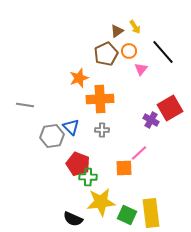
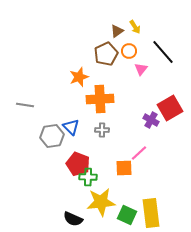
orange star: moved 1 px up
